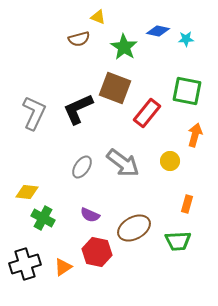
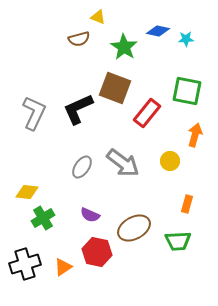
green cross: rotated 30 degrees clockwise
